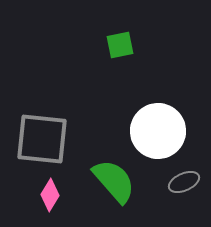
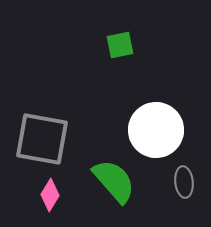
white circle: moved 2 px left, 1 px up
gray square: rotated 4 degrees clockwise
gray ellipse: rotated 72 degrees counterclockwise
